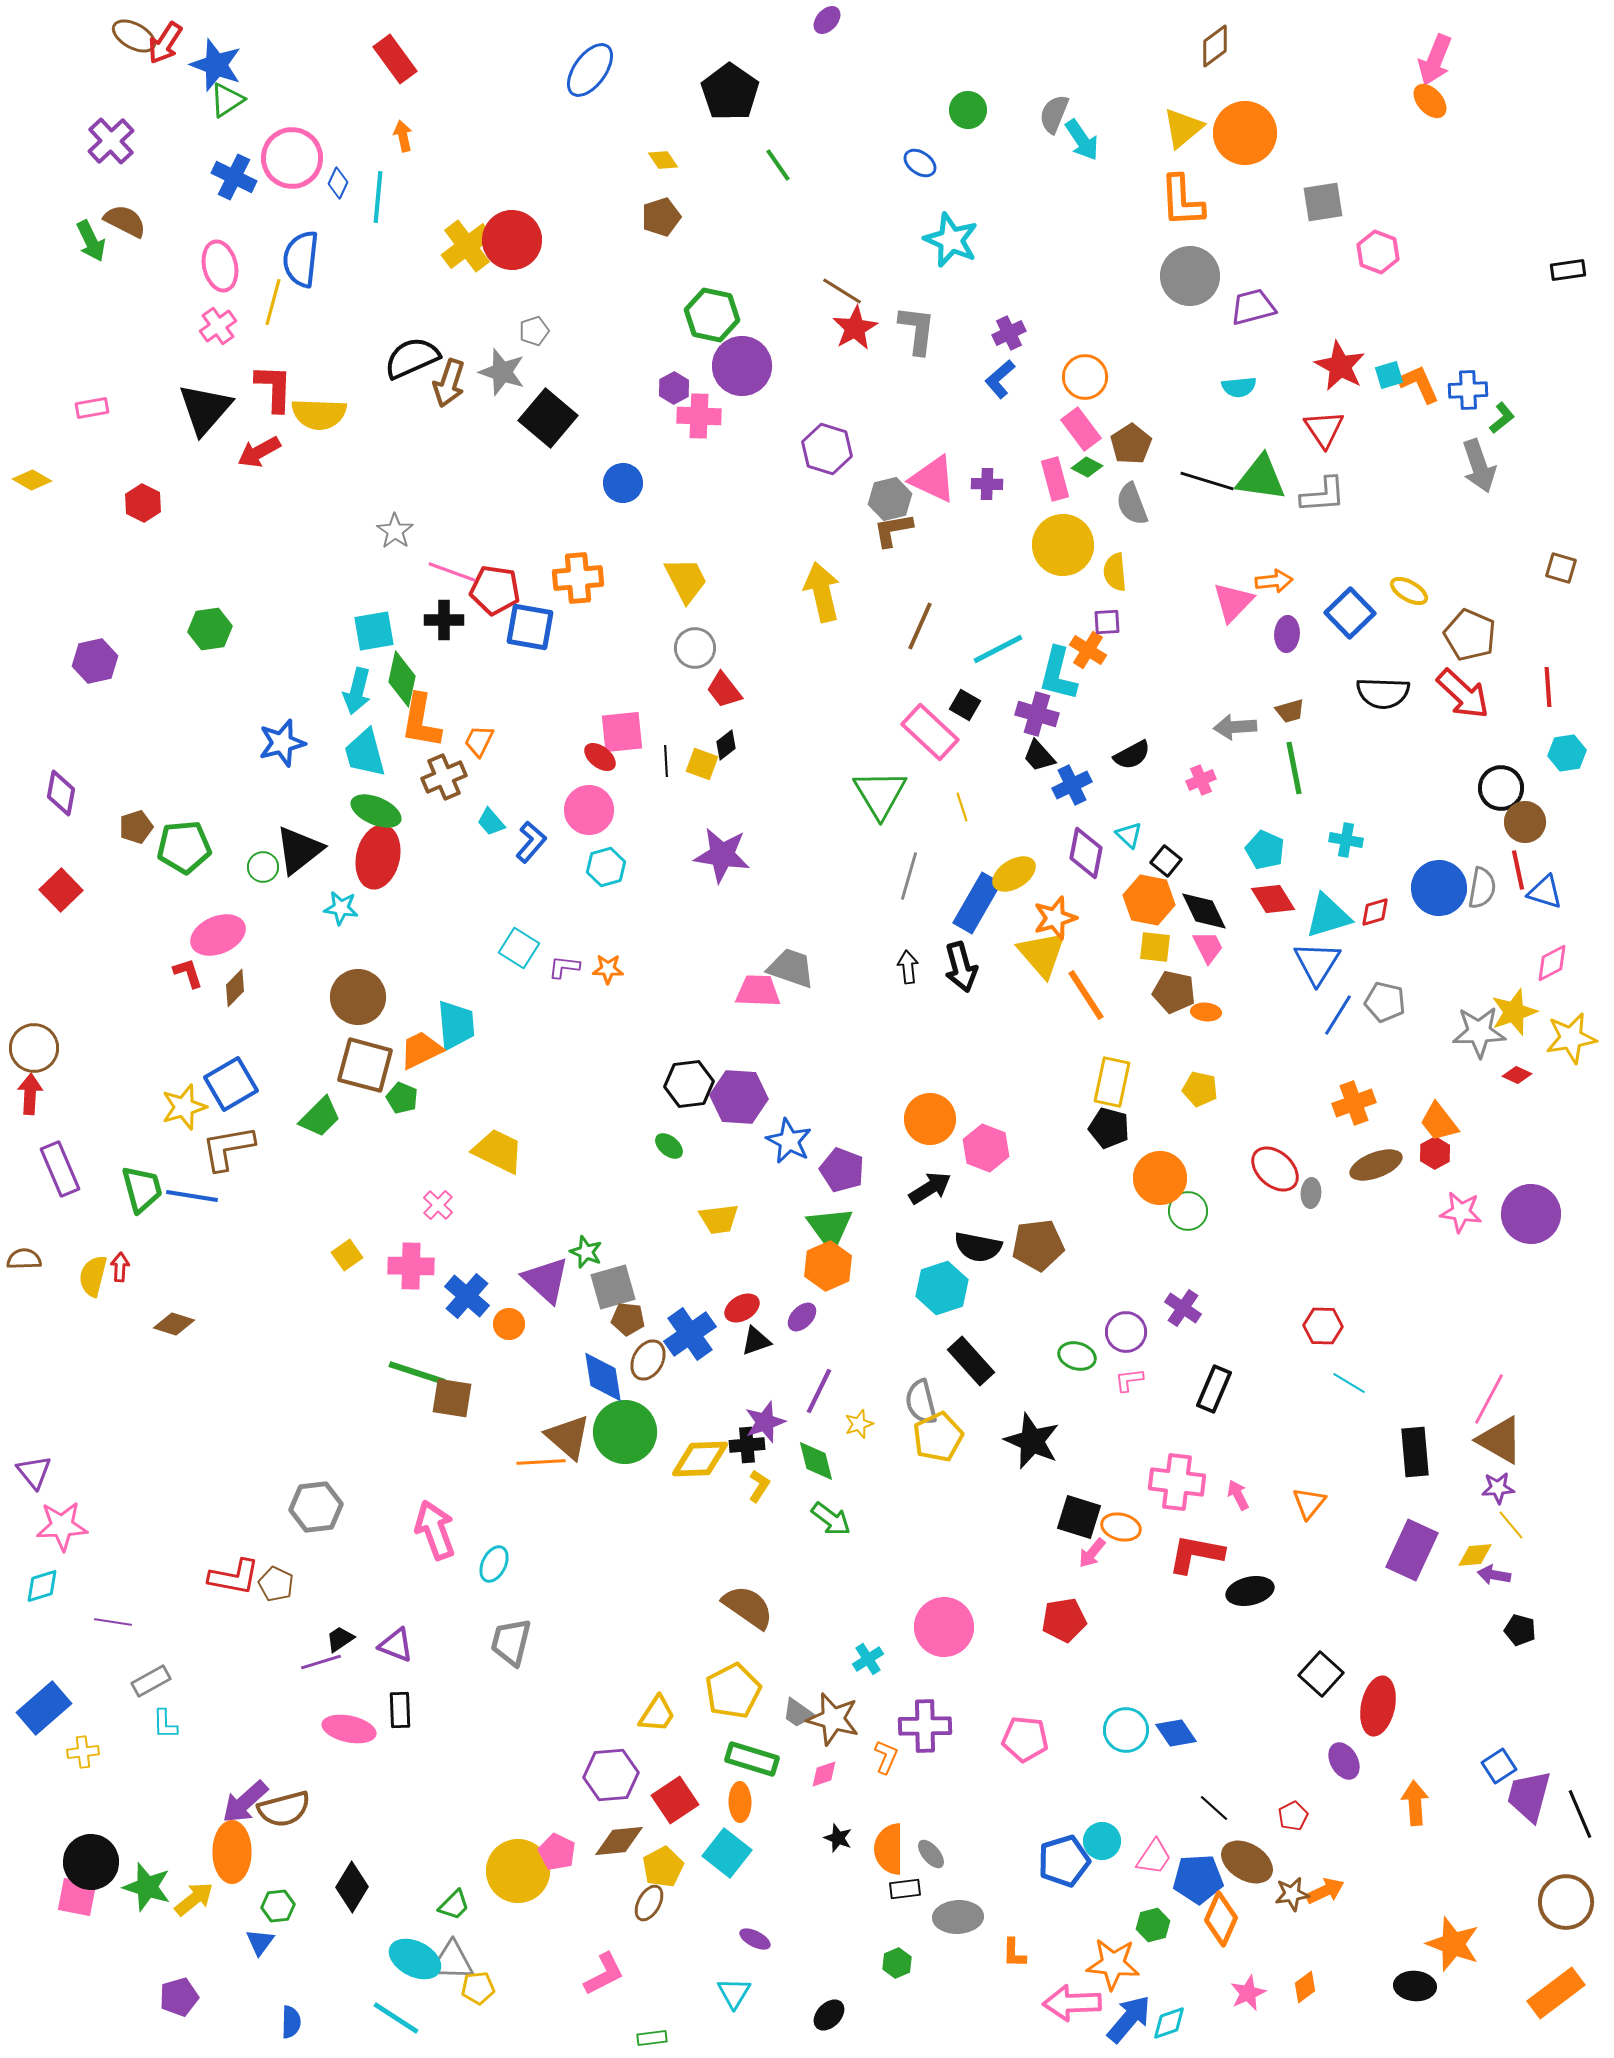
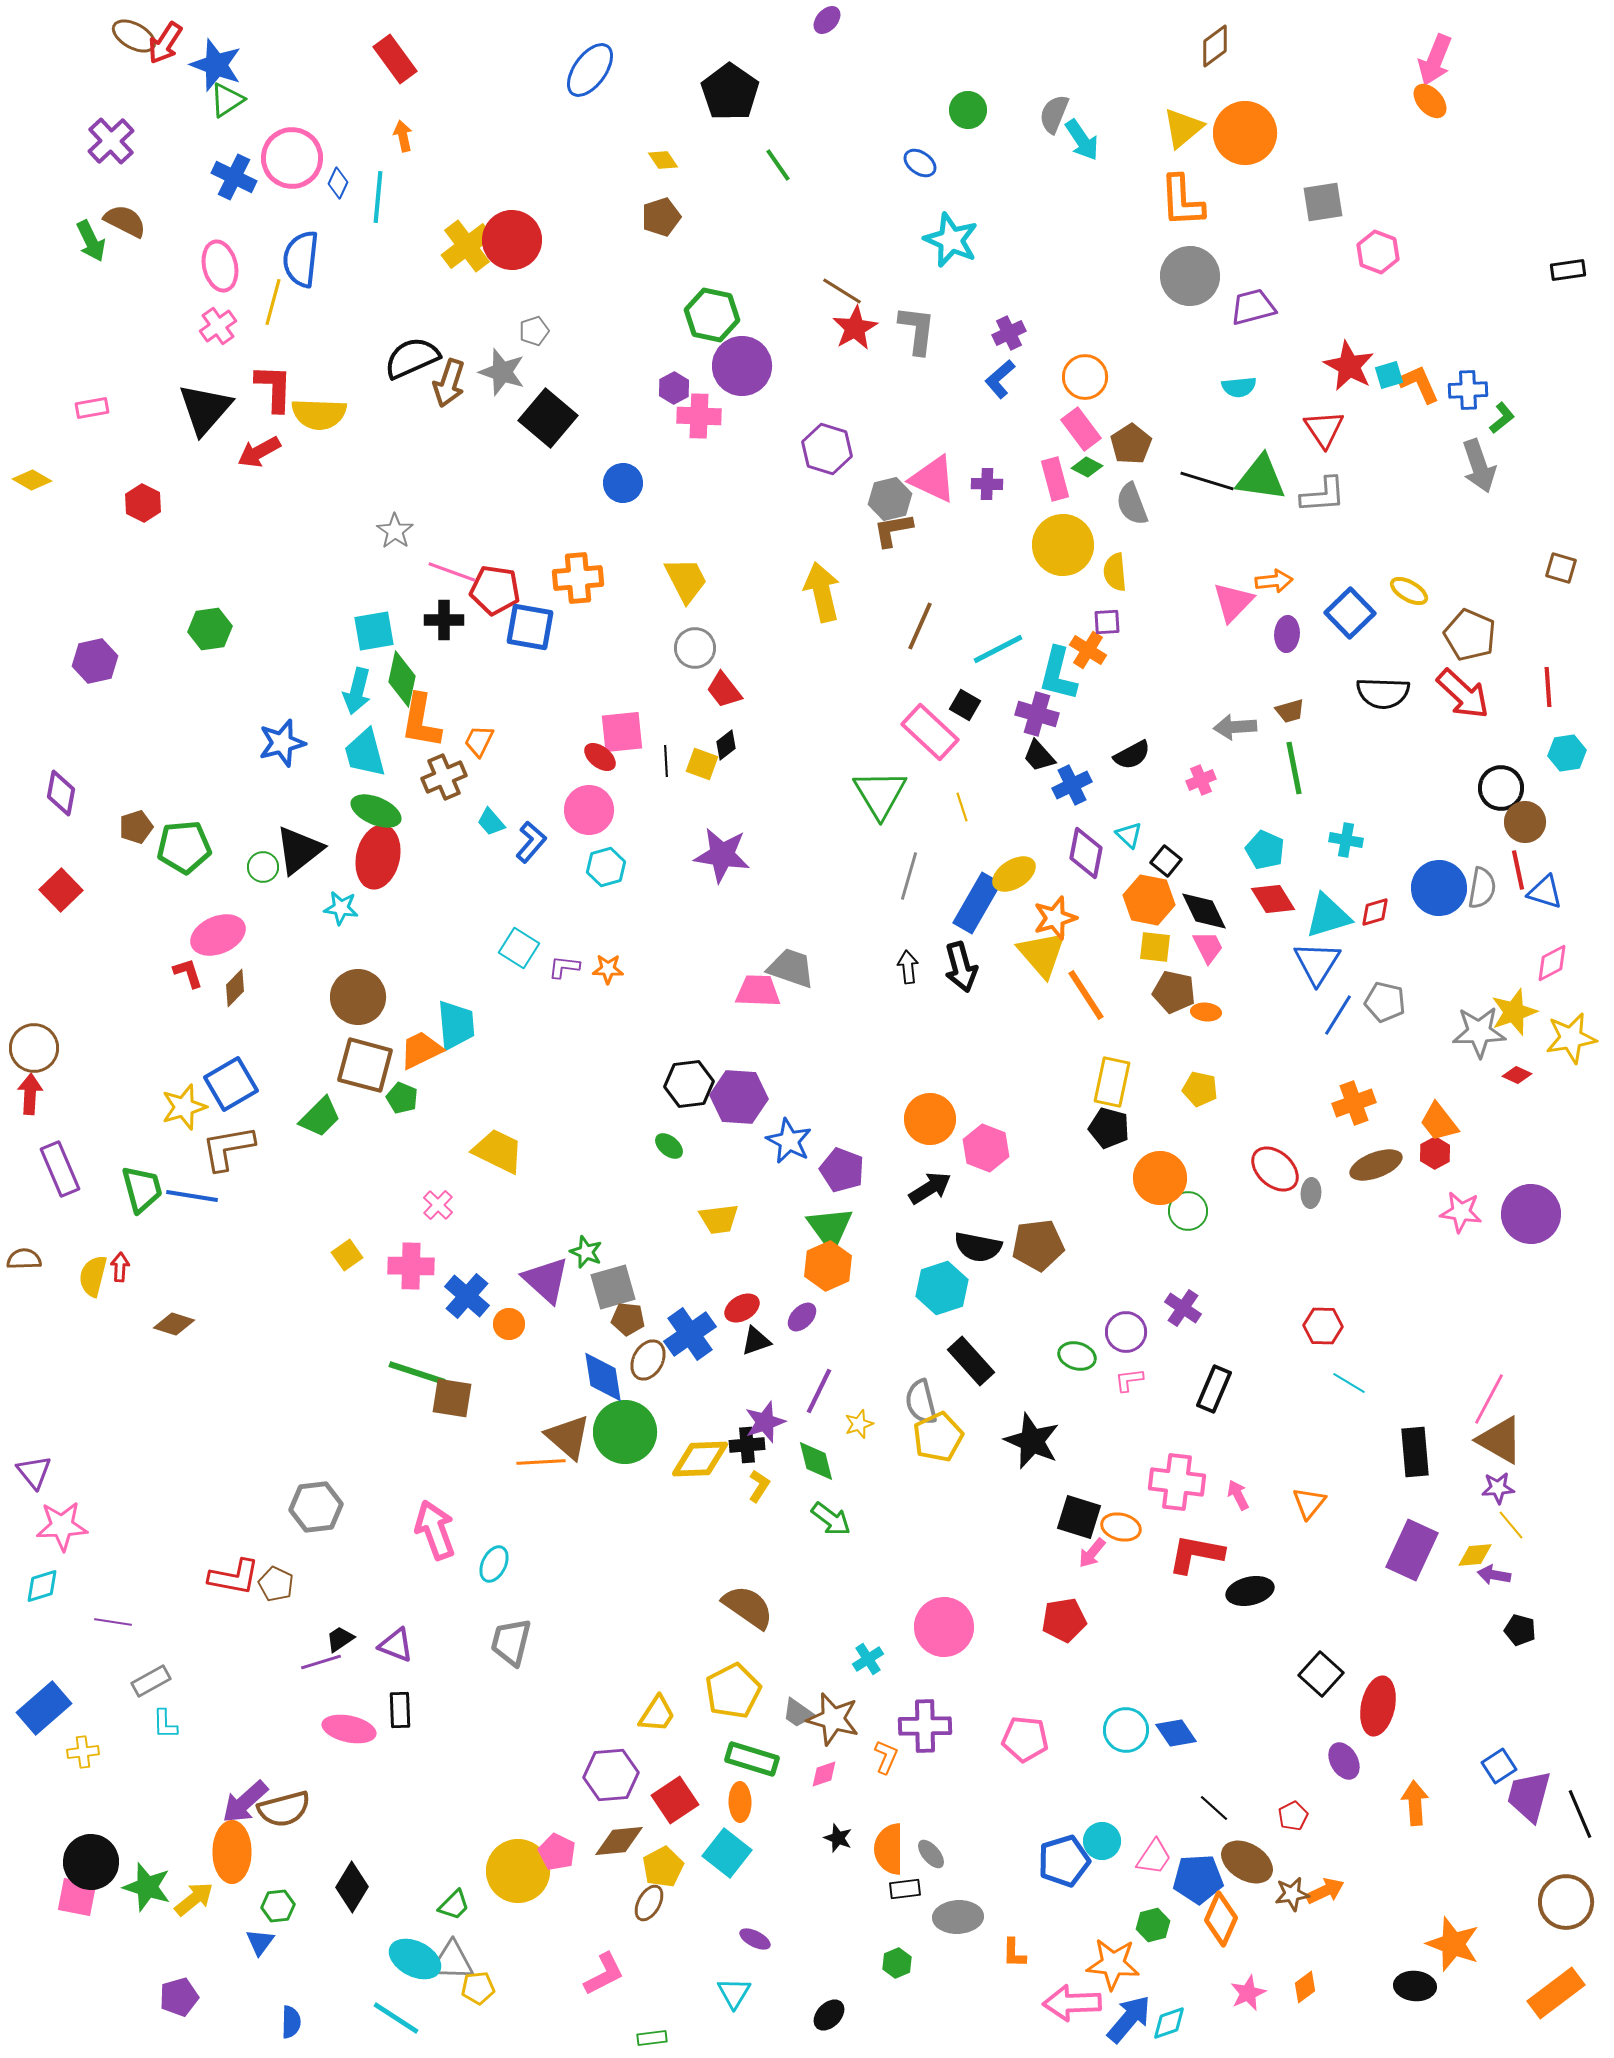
red star at (1340, 366): moved 9 px right
